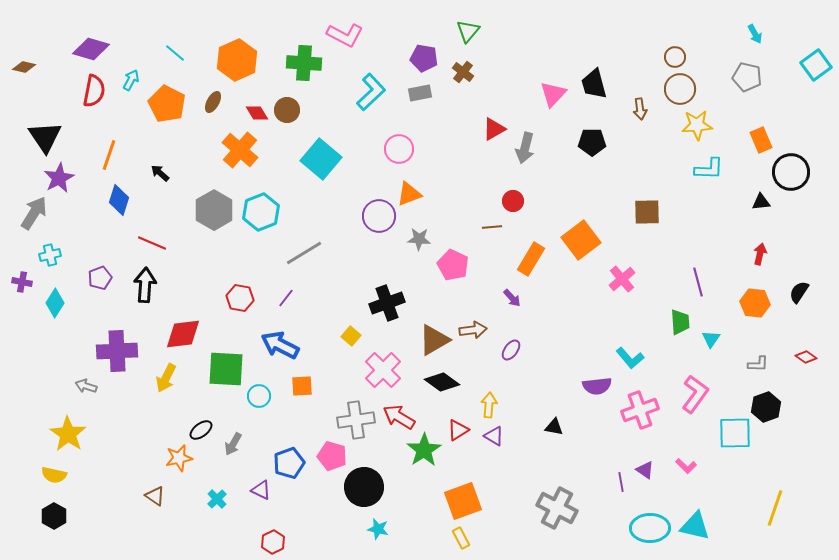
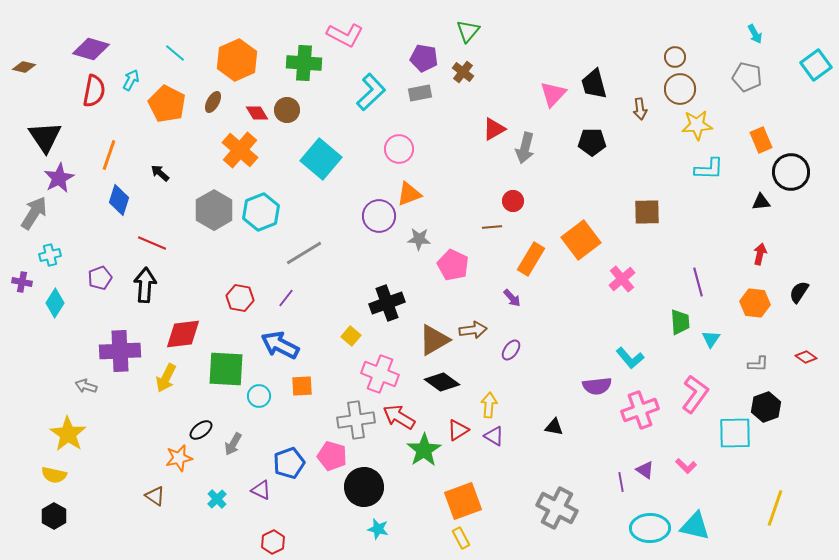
purple cross at (117, 351): moved 3 px right
pink cross at (383, 370): moved 3 px left, 4 px down; rotated 24 degrees counterclockwise
